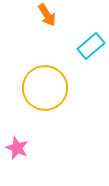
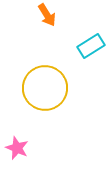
cyan rectangle: rotated 8 degrees clockwise
